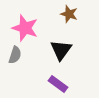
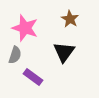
brown star: moved 1 px right, 5 px down; rotated 12 degrees clockwise
black triangle: moved 3 px right, 2 px down
purple rectangle: moved 25 px left, 7 px up
